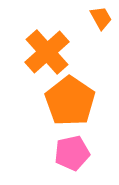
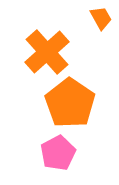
orange pentagon: moved 2 px down
pink pentagon: moved 14 px left; rotated 16 degrees counterclockwise
